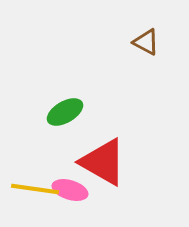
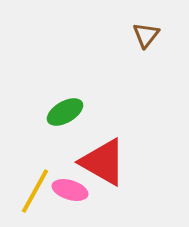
brown triangle: moved 7 px up; rotated 40 degrees clockwise
yellow line: moved 2 px down; rotated 69 degrees counterclockwise
